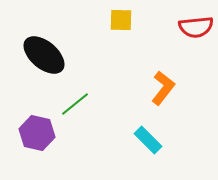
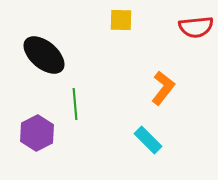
green line: rotated 56 degrees counterclockwise
purple hexagon: rotated 20 degrees clockwise
